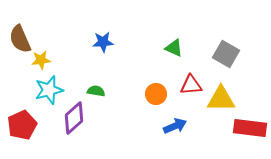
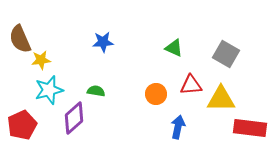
blue arrow: moved 3 px right, 1 px down; rotated 55 degrees counterclockwise
